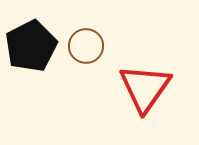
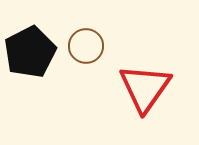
black pentagon: moved 1 px left, 6 px down
